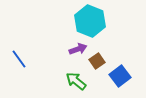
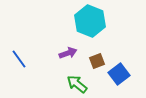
purple arrow: moved 10 px left, 4 px down
brown square: rotated 14 degrees clockwise
blue square: moved 1 px left, 2 px up
green arrow: moved 1 px right, 3 px down
